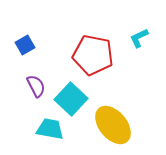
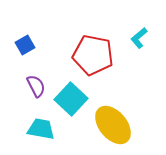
cyan L-shape: rotated 15 degrees counterclockwise
cyan trapezoid: moved 9 px left
